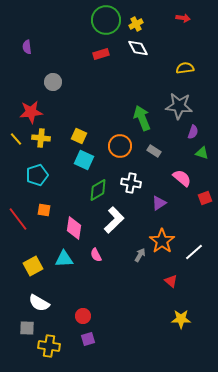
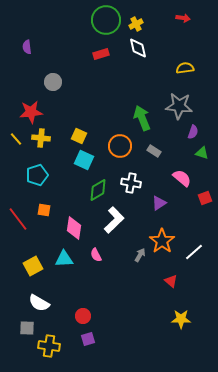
white diamond at (138, 48): rotated 15 degrees clockwise
